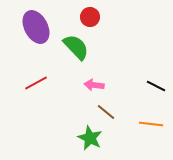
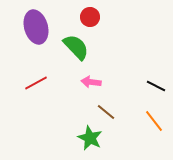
purple ellipse: rotated 12 degrees clockwise
pink arrow: moved 3 px left, 3 px up
orange line: moved 3 px right, 3 px up; rotated 45 degrees clockwise
